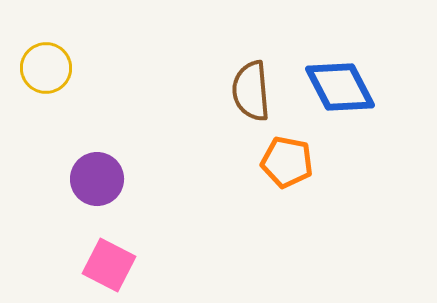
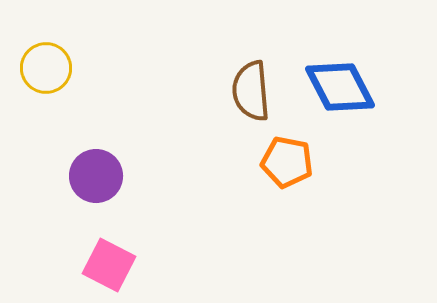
purple circle: moved 1 px left, 3 px up
